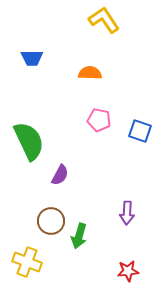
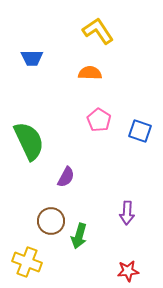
yellow L-shape: moved 6 px left, 11 px down
pink pentagon: rotated 20 degrees clockwise
purple semicircle: moved 6 px right, 2 px down
